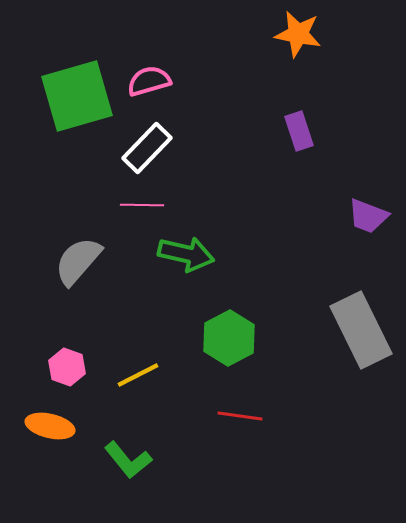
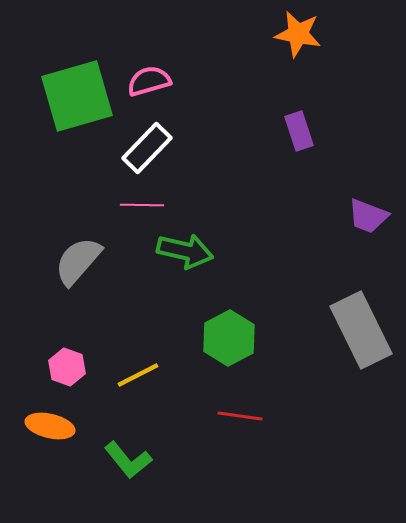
green arrow: moved 1 px left, 3 px up
